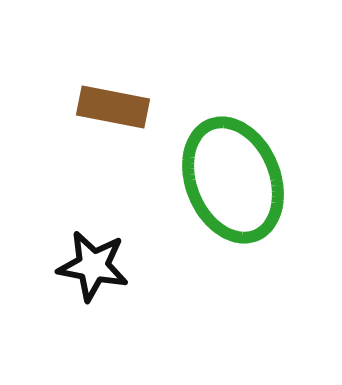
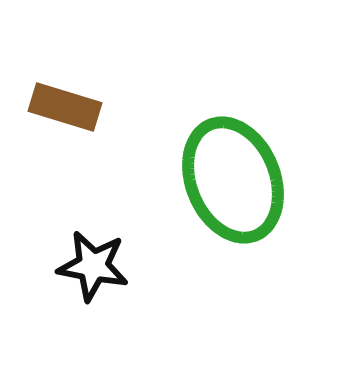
brown rectangle: moved 48 px left; rotated 6 degrees clockwise
